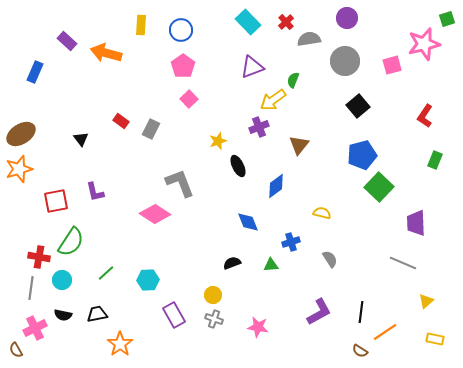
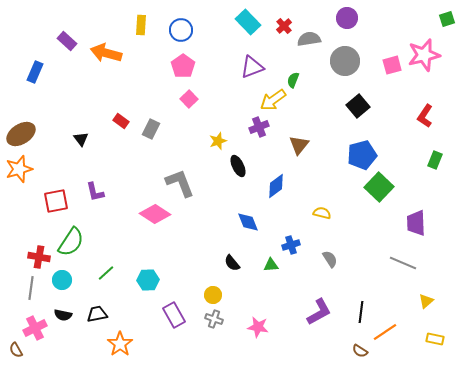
red cross at (286, 22): moved 2 px left, 4 px down
pink star at (424, 44): moved 11 px down
blue cross at (291, 242): moved 3 px down
black semicircle at (232, 263): rotated 108 degrees counterclockwise
